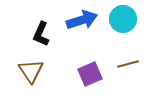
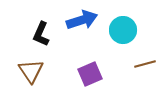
cyan circle: moved 11 px down
brown line: moved 17 px right
